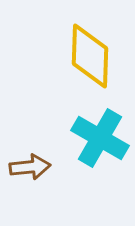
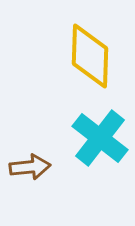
cyan cross: rotated 8 degrees clockwise
